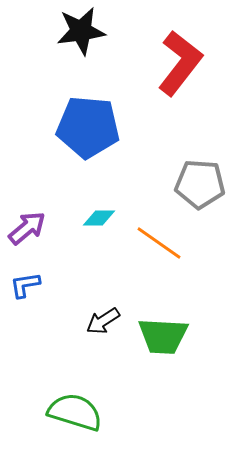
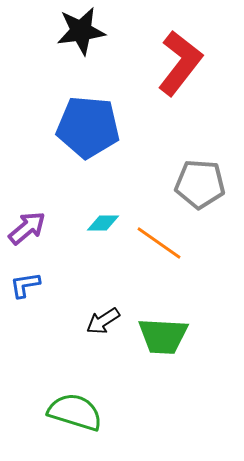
cyan diamond: moved 4 px right, 5 px down
